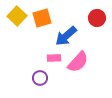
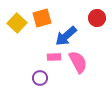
yellow square: moved 7 px down
pink rectangle: moved 1 px up
pink semicircle: rotated 70 degrees counterclockwise
